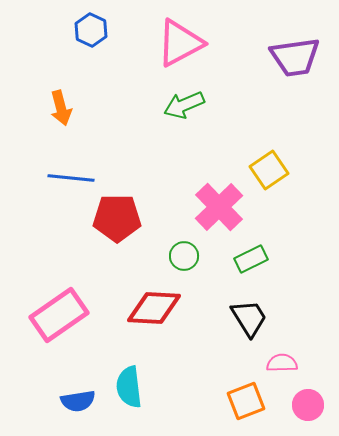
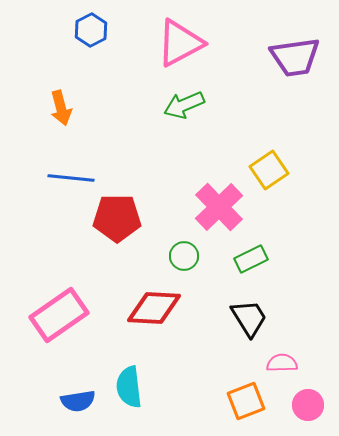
blue hexagon: rotated 8 degrees clockwise
